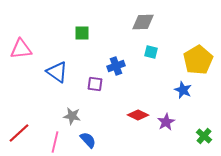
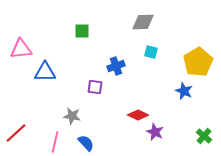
green square: moved 2 px up
yellow pentagon: moved 2 px down
blue triangle: moved 12 px left; rotated 35 degrees counterclockwise
purple square: moved 3 px down
blue star: moved 1 px right, 1 px down
purple star: moved 11 px left, 10 px down; rotated 18 degrees counterclockwise
red line: moved 3 px left
blue semicircle: moved 2 px left, 3 px down
